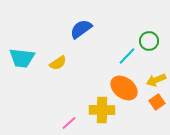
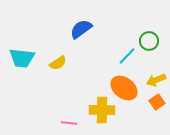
pink line: rotated 49 degrees clockwise
